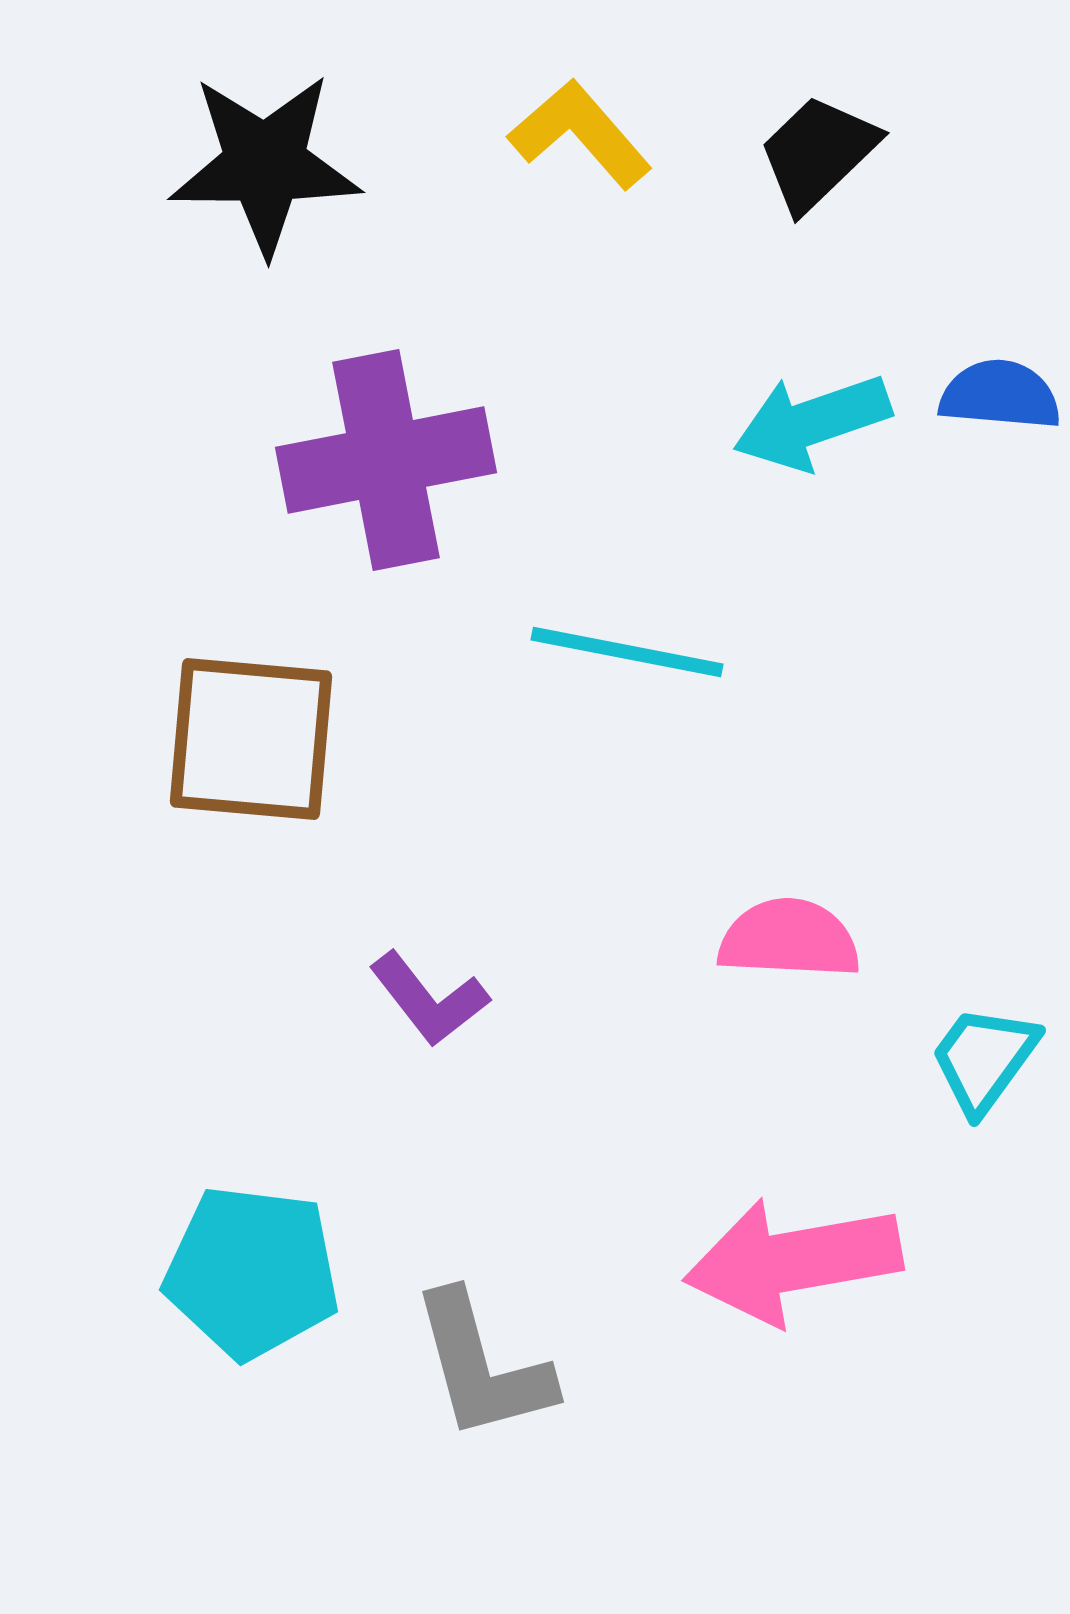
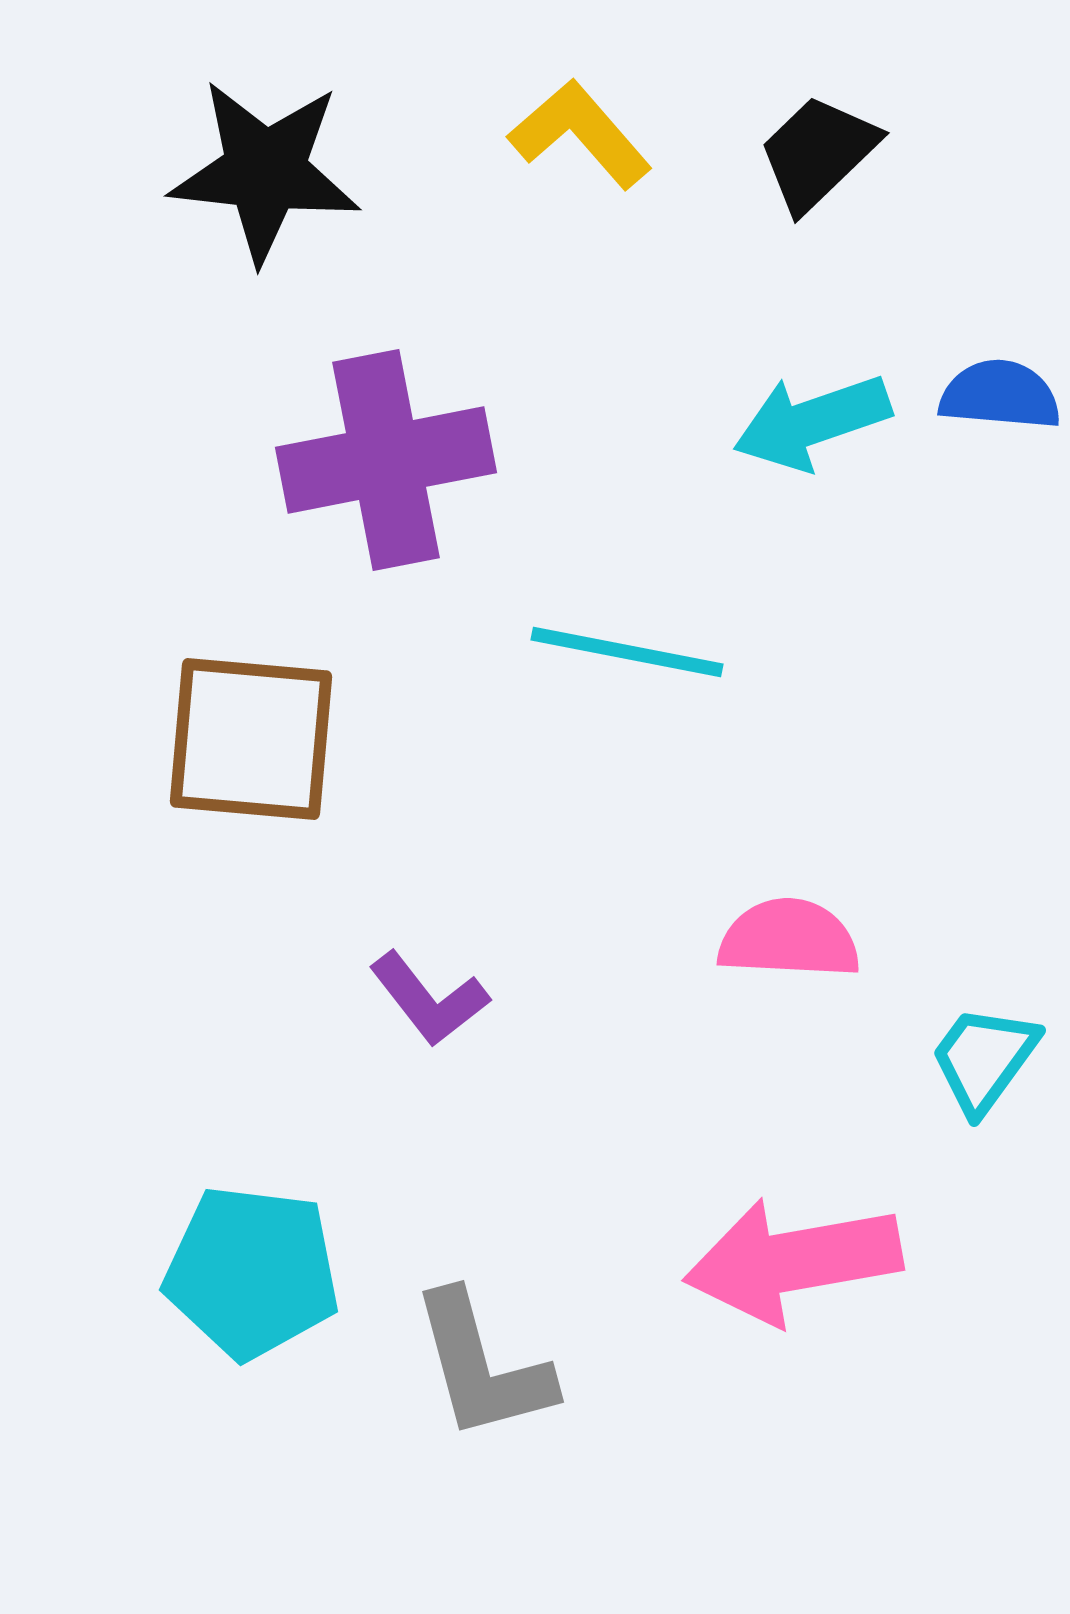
black star: moved 7 px down; rotated 6 degrees clockwise
